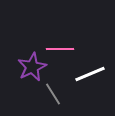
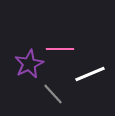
purple star: moved 3 px left, 3 px up
gray line: rotated 10 degrees counterclockwise
